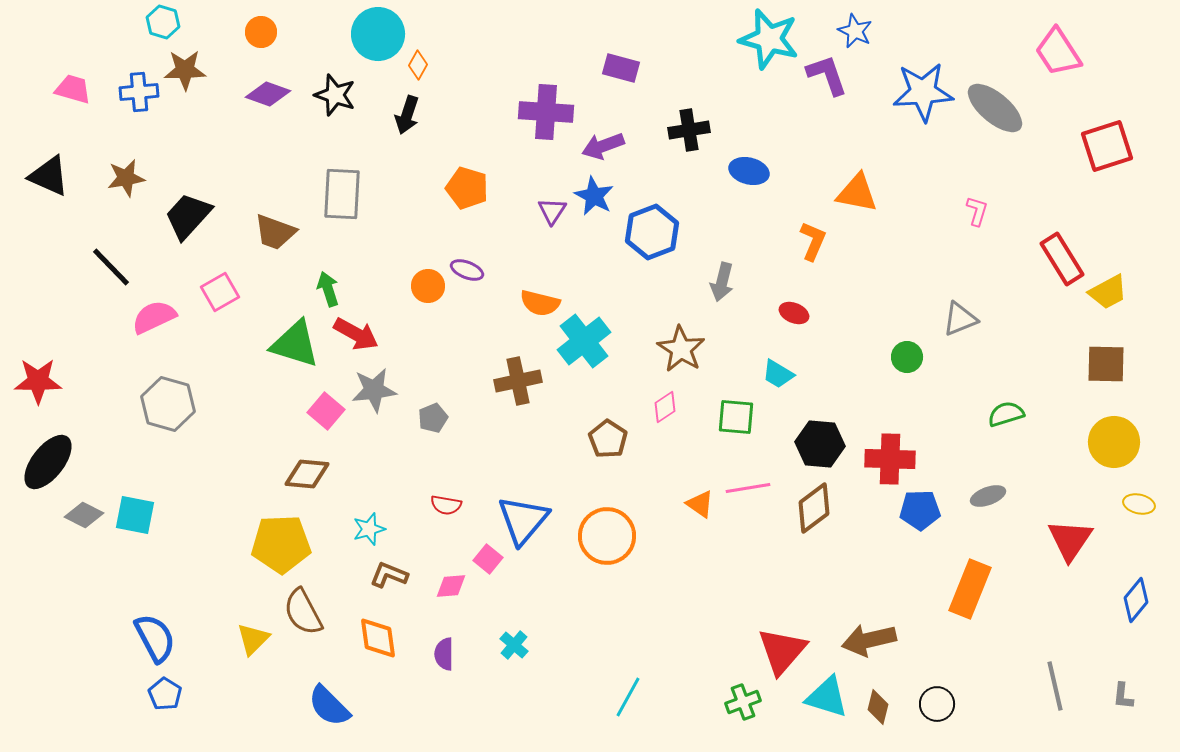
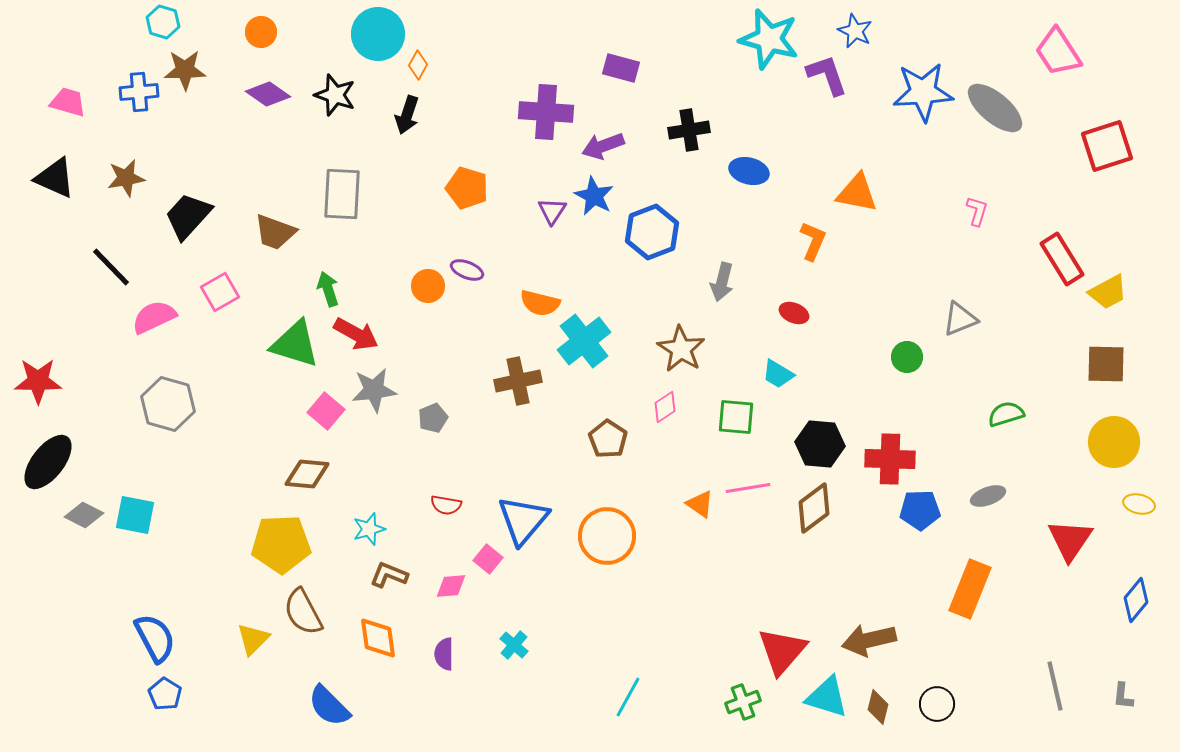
pink trapezoid at (73, 89): moved 5 px left, 13 px down
purple diamond at (268, 94): rotated 15 degrees clockwise
black triangle at (49, 176): moved 6 px right, 2 px down
